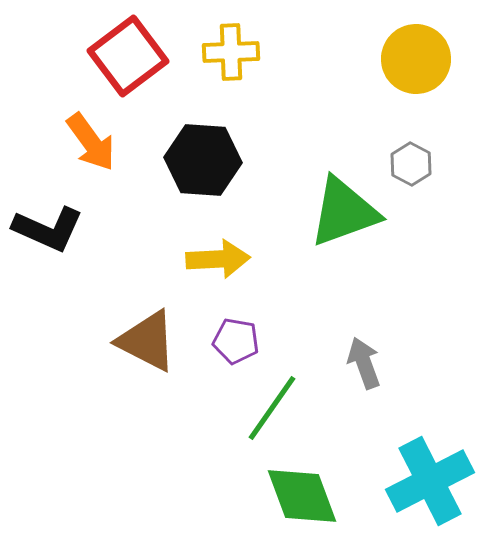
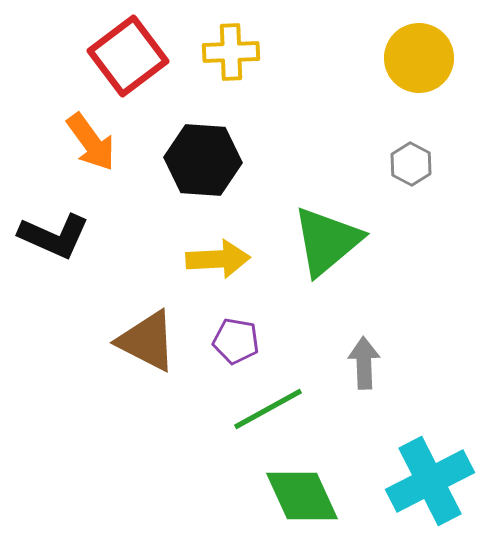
yellow circle: moved 3 px right, 1 px up
green triangle: moved 17 px left, 29 px down; rotated 20 degrees counterclockwise
black L-shape: moved 6 px right, 7 px down
gray arrow: rotated 18 degrees clockwise
green line: moved 4 px left, 1 px down; rotated 26 degrees clockwise
green diamond: rotated 4 degrees counterclockwise
